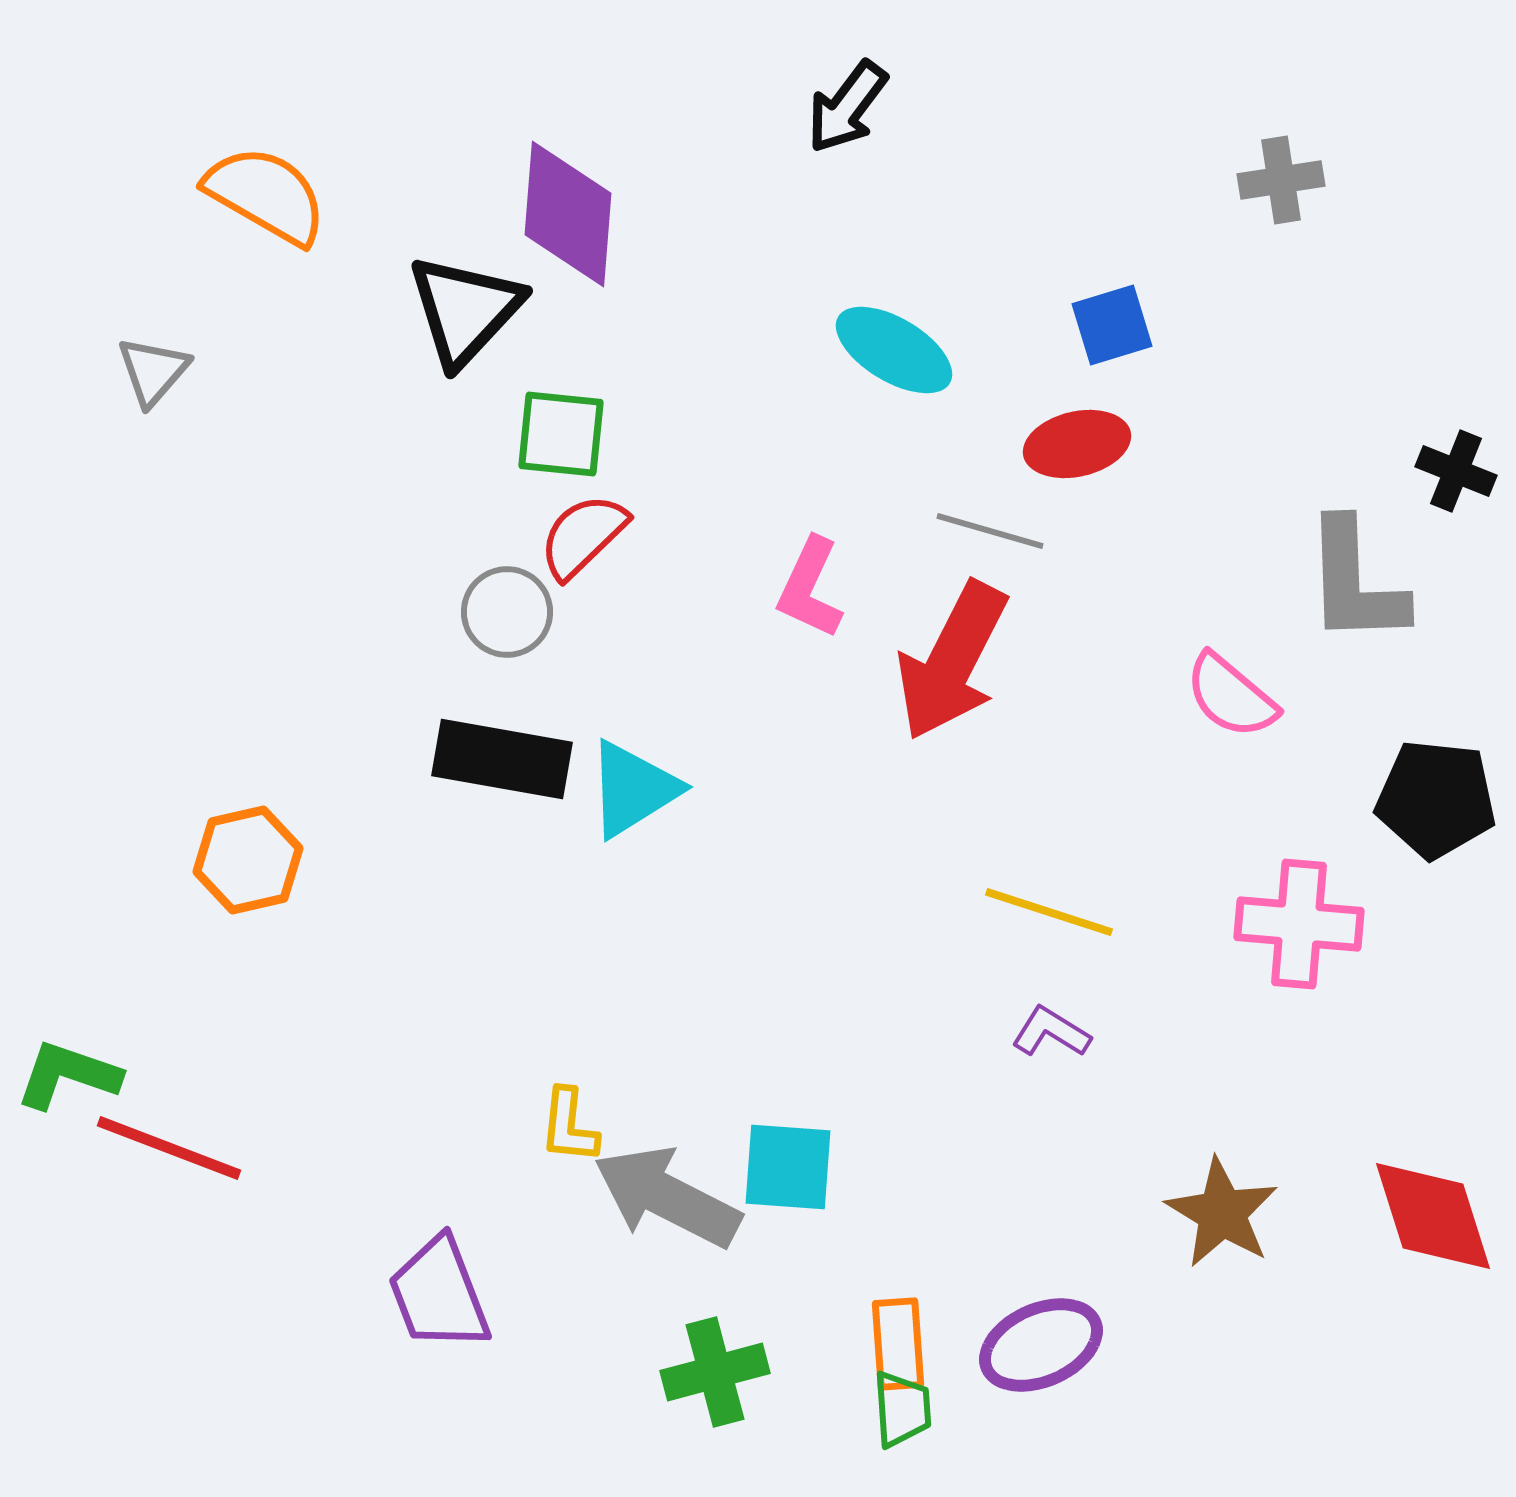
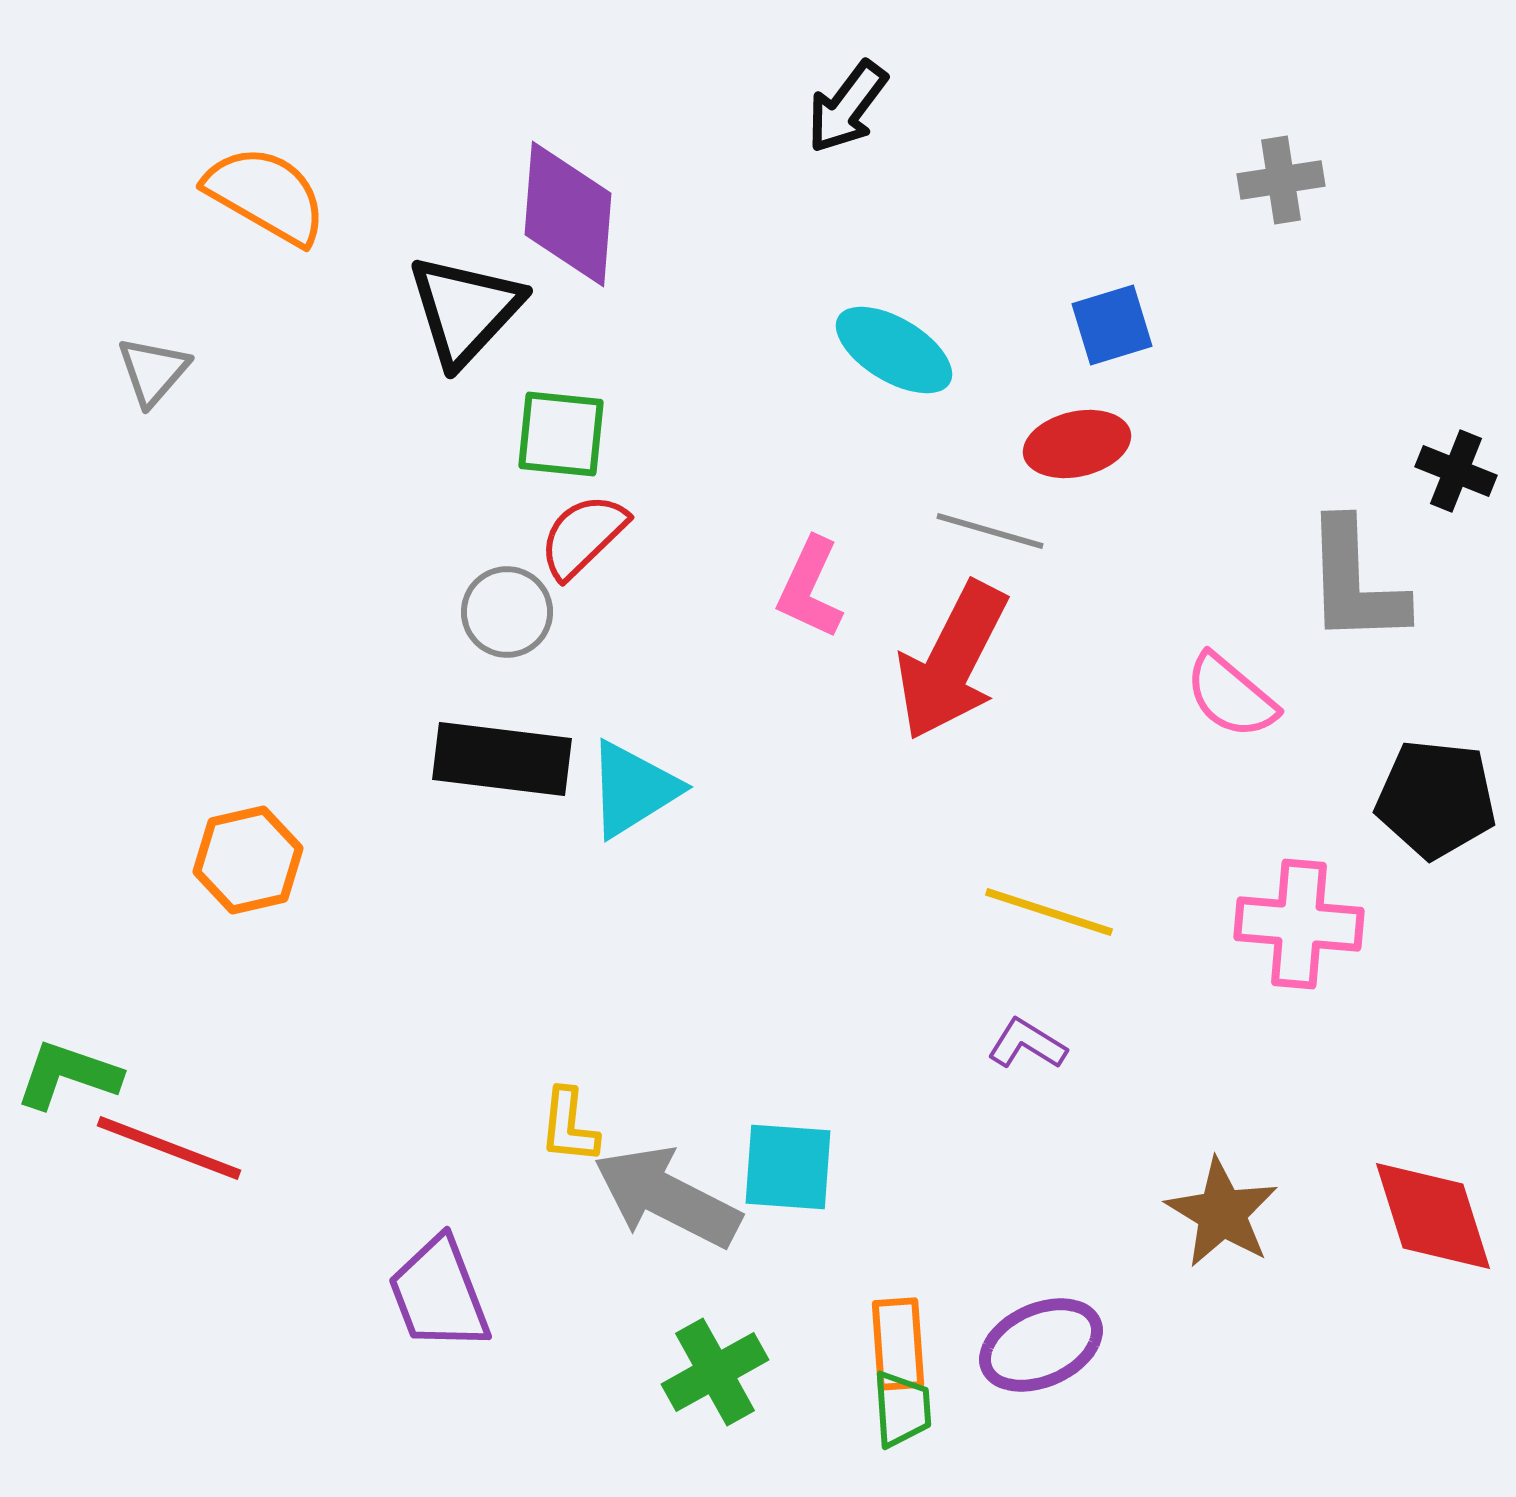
black rectangle: rotated 3 degrees counterclockwise
purple L-shape: moved 24 px left, 12 px down
green cross: rotated 14 degrees counterclockwise
